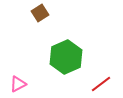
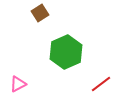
green hexagon: moved 5 px up
